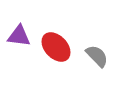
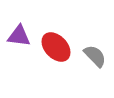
gray semicircle: moved 2 px left
